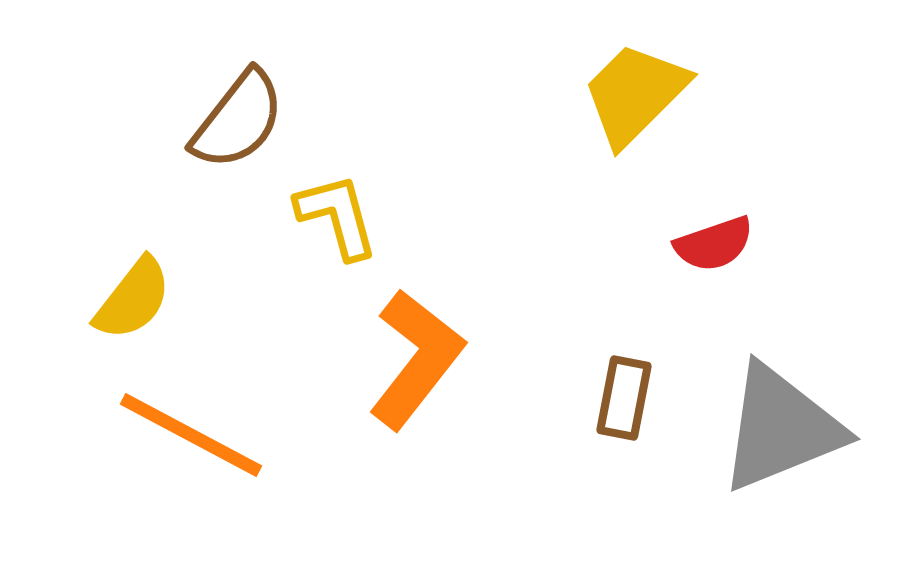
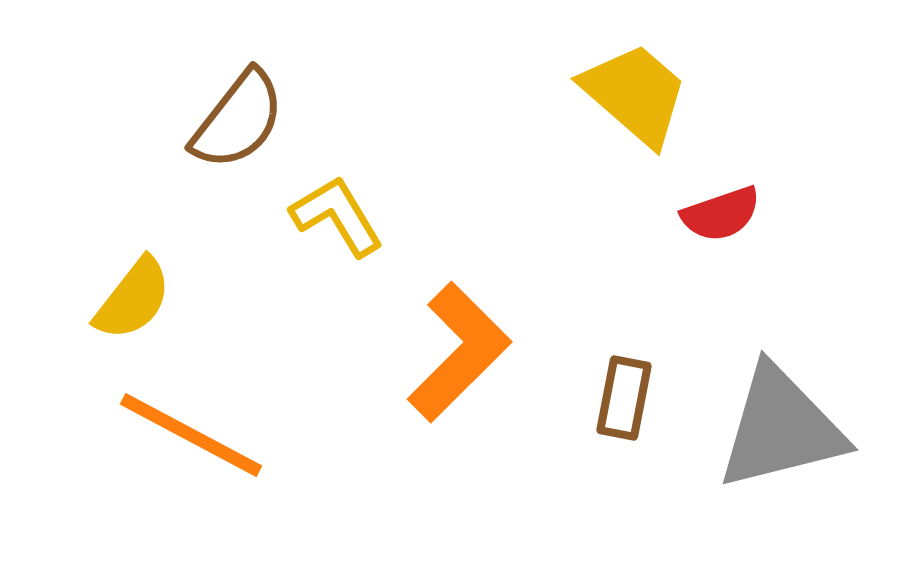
yellow trapezoid: rotated 86 degrees clockwise
yellow L-shape: rotated 16 degrees counterclockwise
red semicircle: moved 7 px right, 30 px up
orange L-shape: moved 43 px right, 7 px up; rotated 7 degrees clockwise
gray triangle: rotated 8 degrees clockwise
